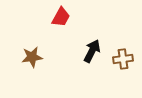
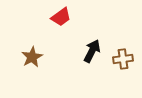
red trapezoid: rotated 25 degrees clockwise
brown star: rotated 20 degrees counterclockwise
